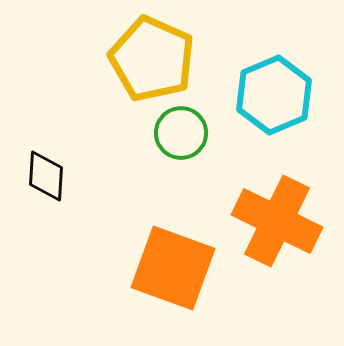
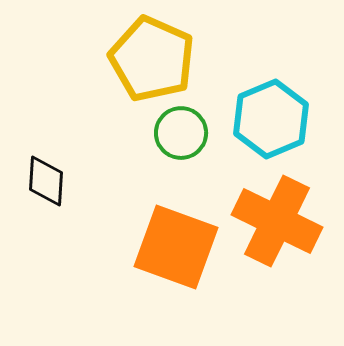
cyan hexagon: moved 3 px left, 24 px down
black diamond: moved 5 px down
orange square: moved 3 px right, 21 px up
